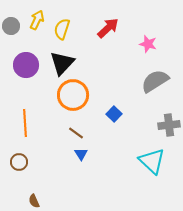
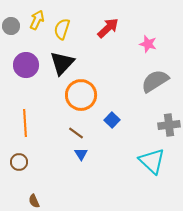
orange circle: moved 8 px right
blue square: moved 2 px left, 6 px down
